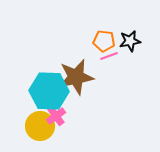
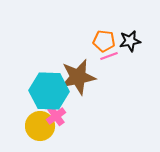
brown star: moved 2 px right
